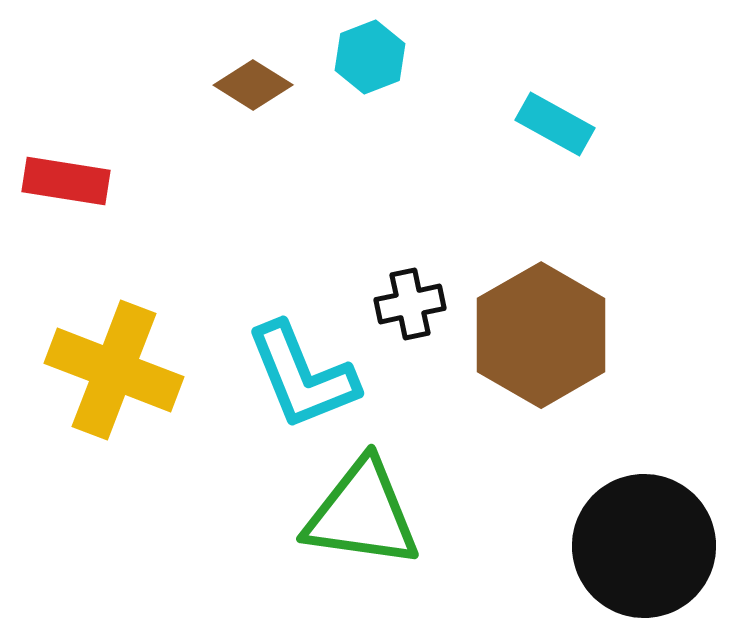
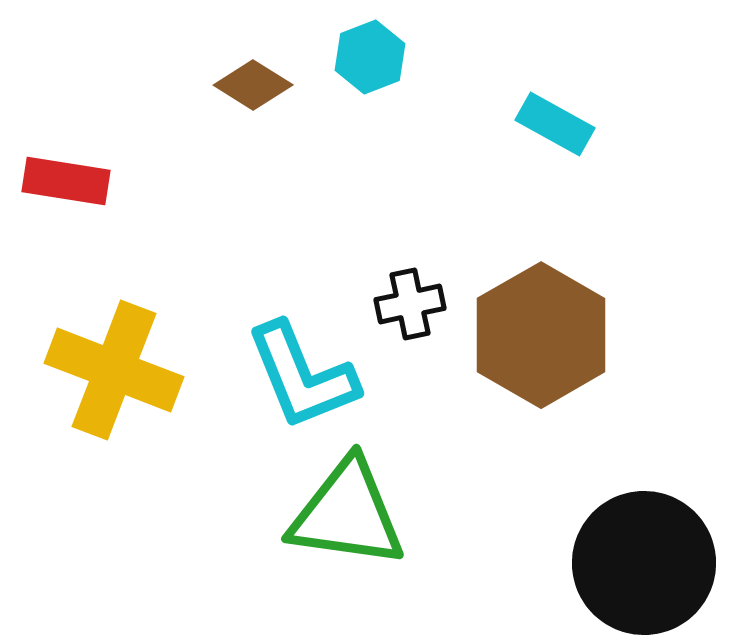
green triangle: moved 15 px left
black circle: moved 17 px down
